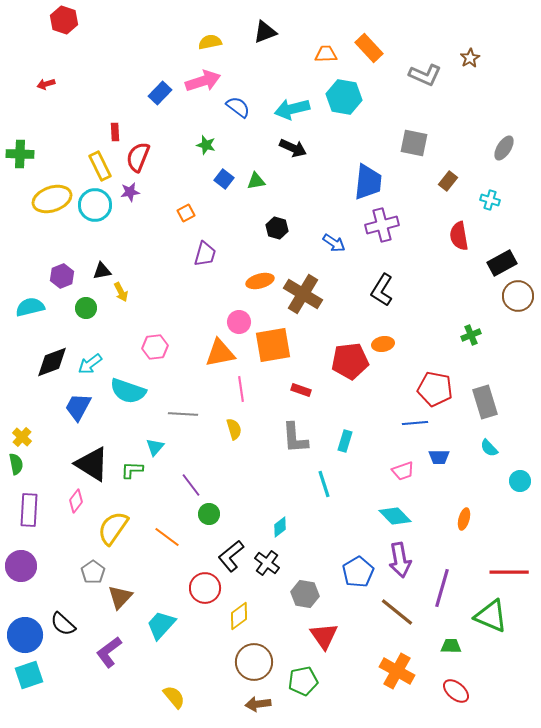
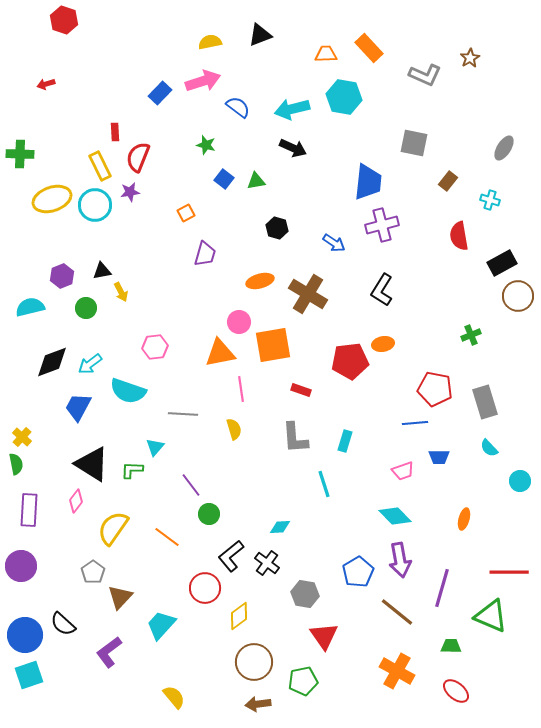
black triangle at (265, 32): moved 5 px left, 3 px down
brown cross at (303, 294): moved 5 px right
cyan diamond at (280, 527): rotated 35 degrees clockwise
